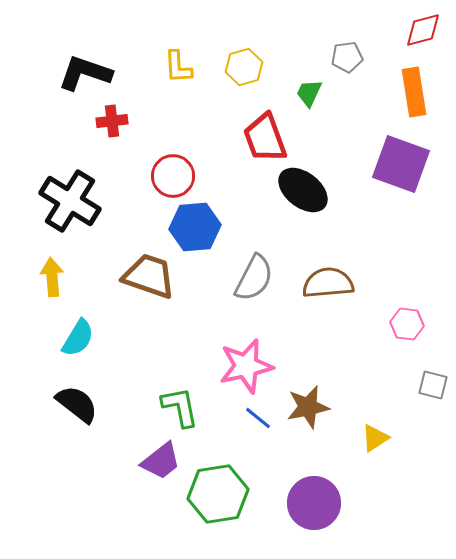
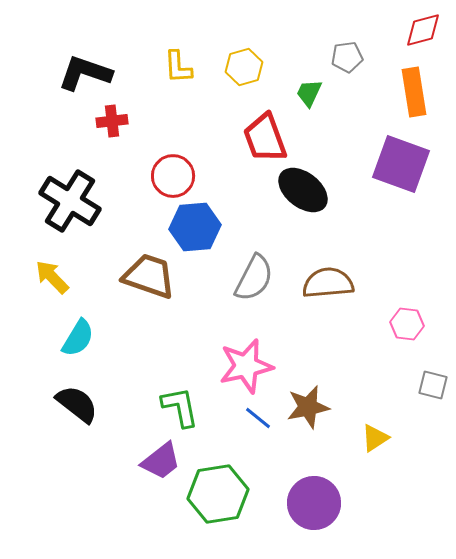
yellow arrow: rotated 39 degrees counterclockwise
